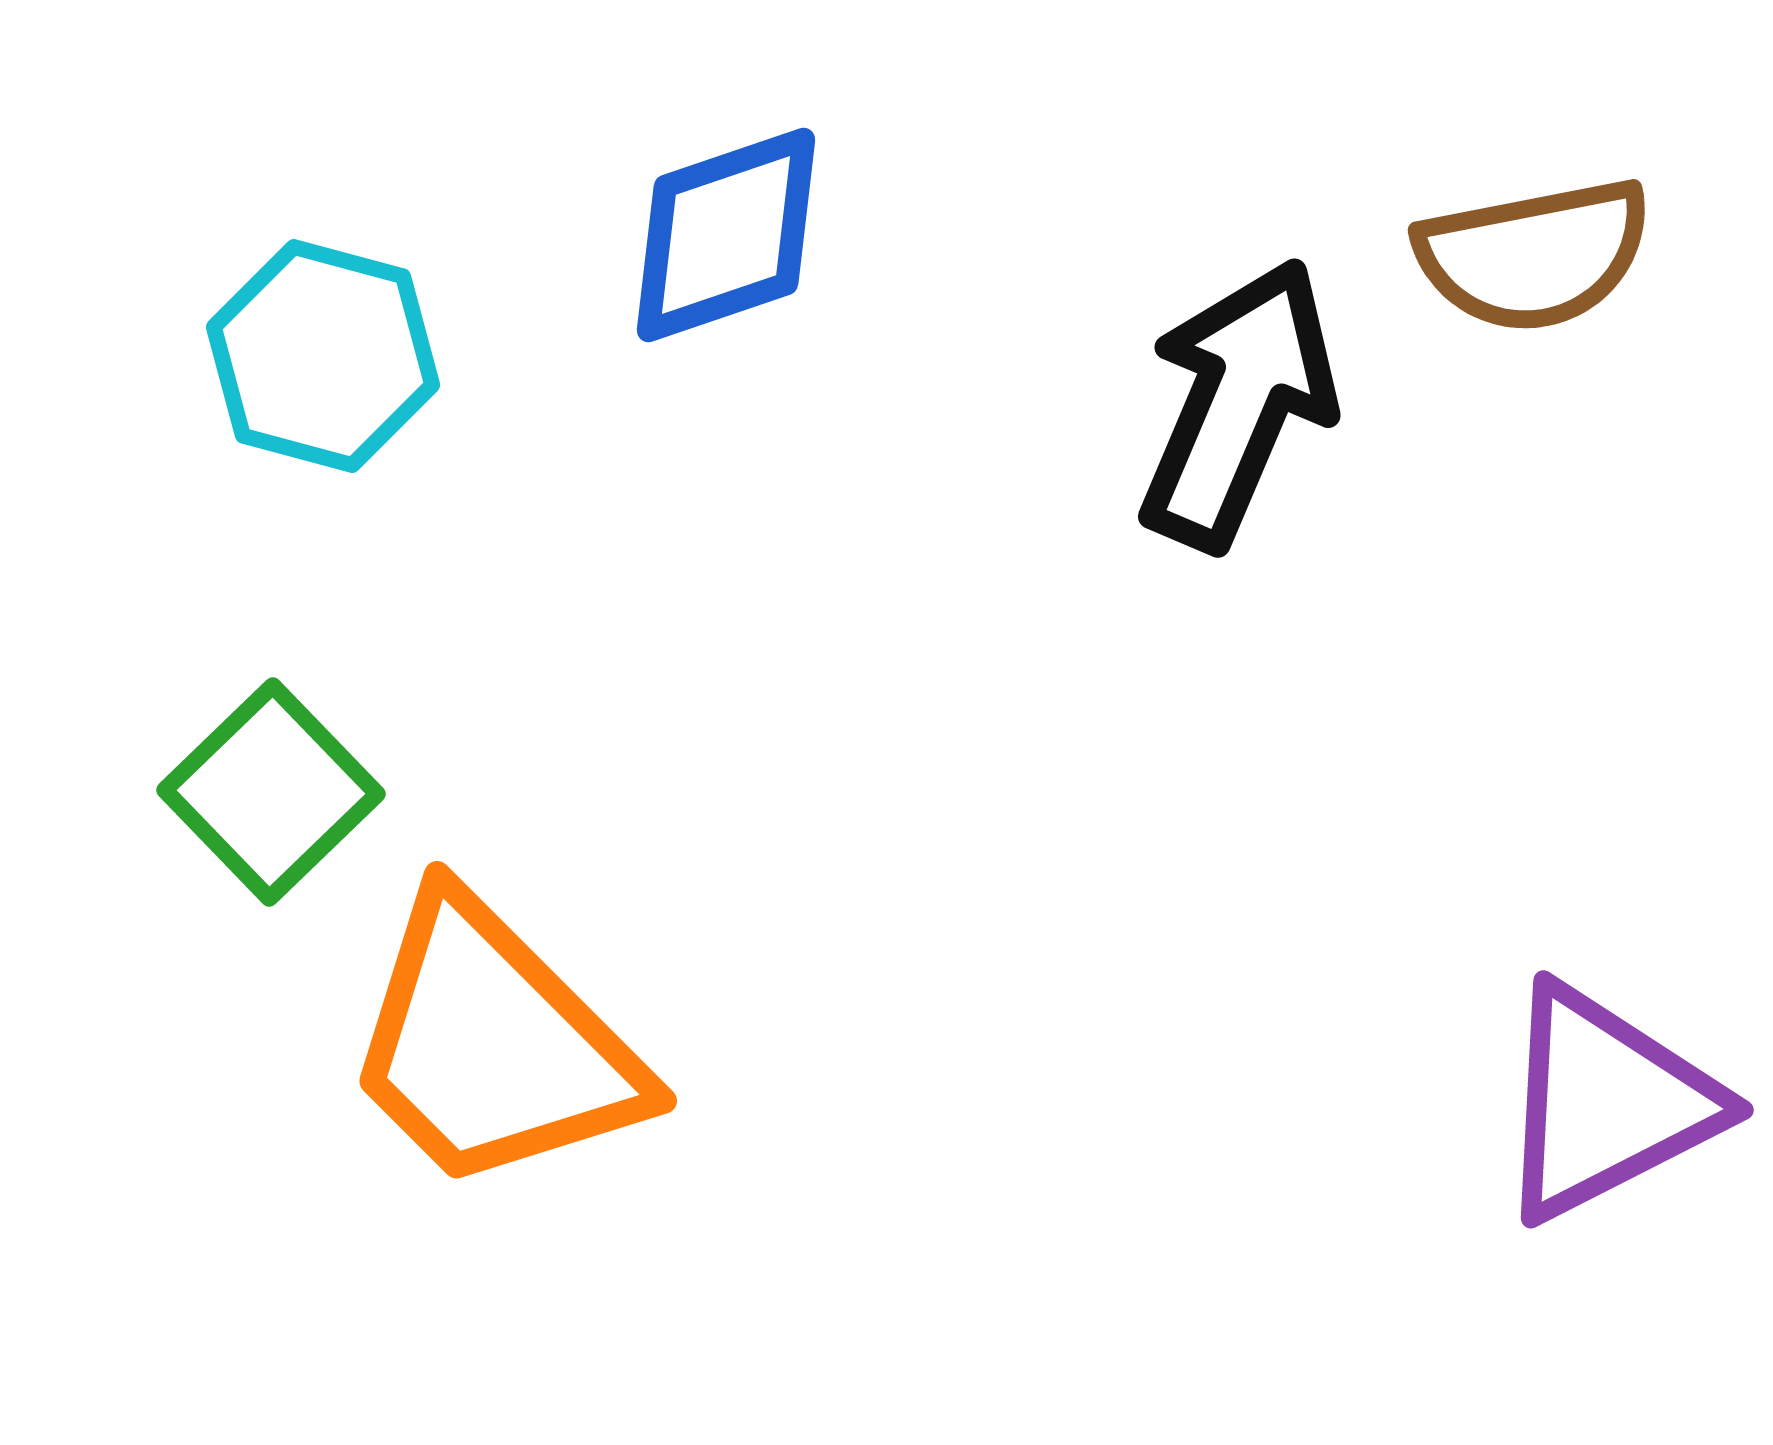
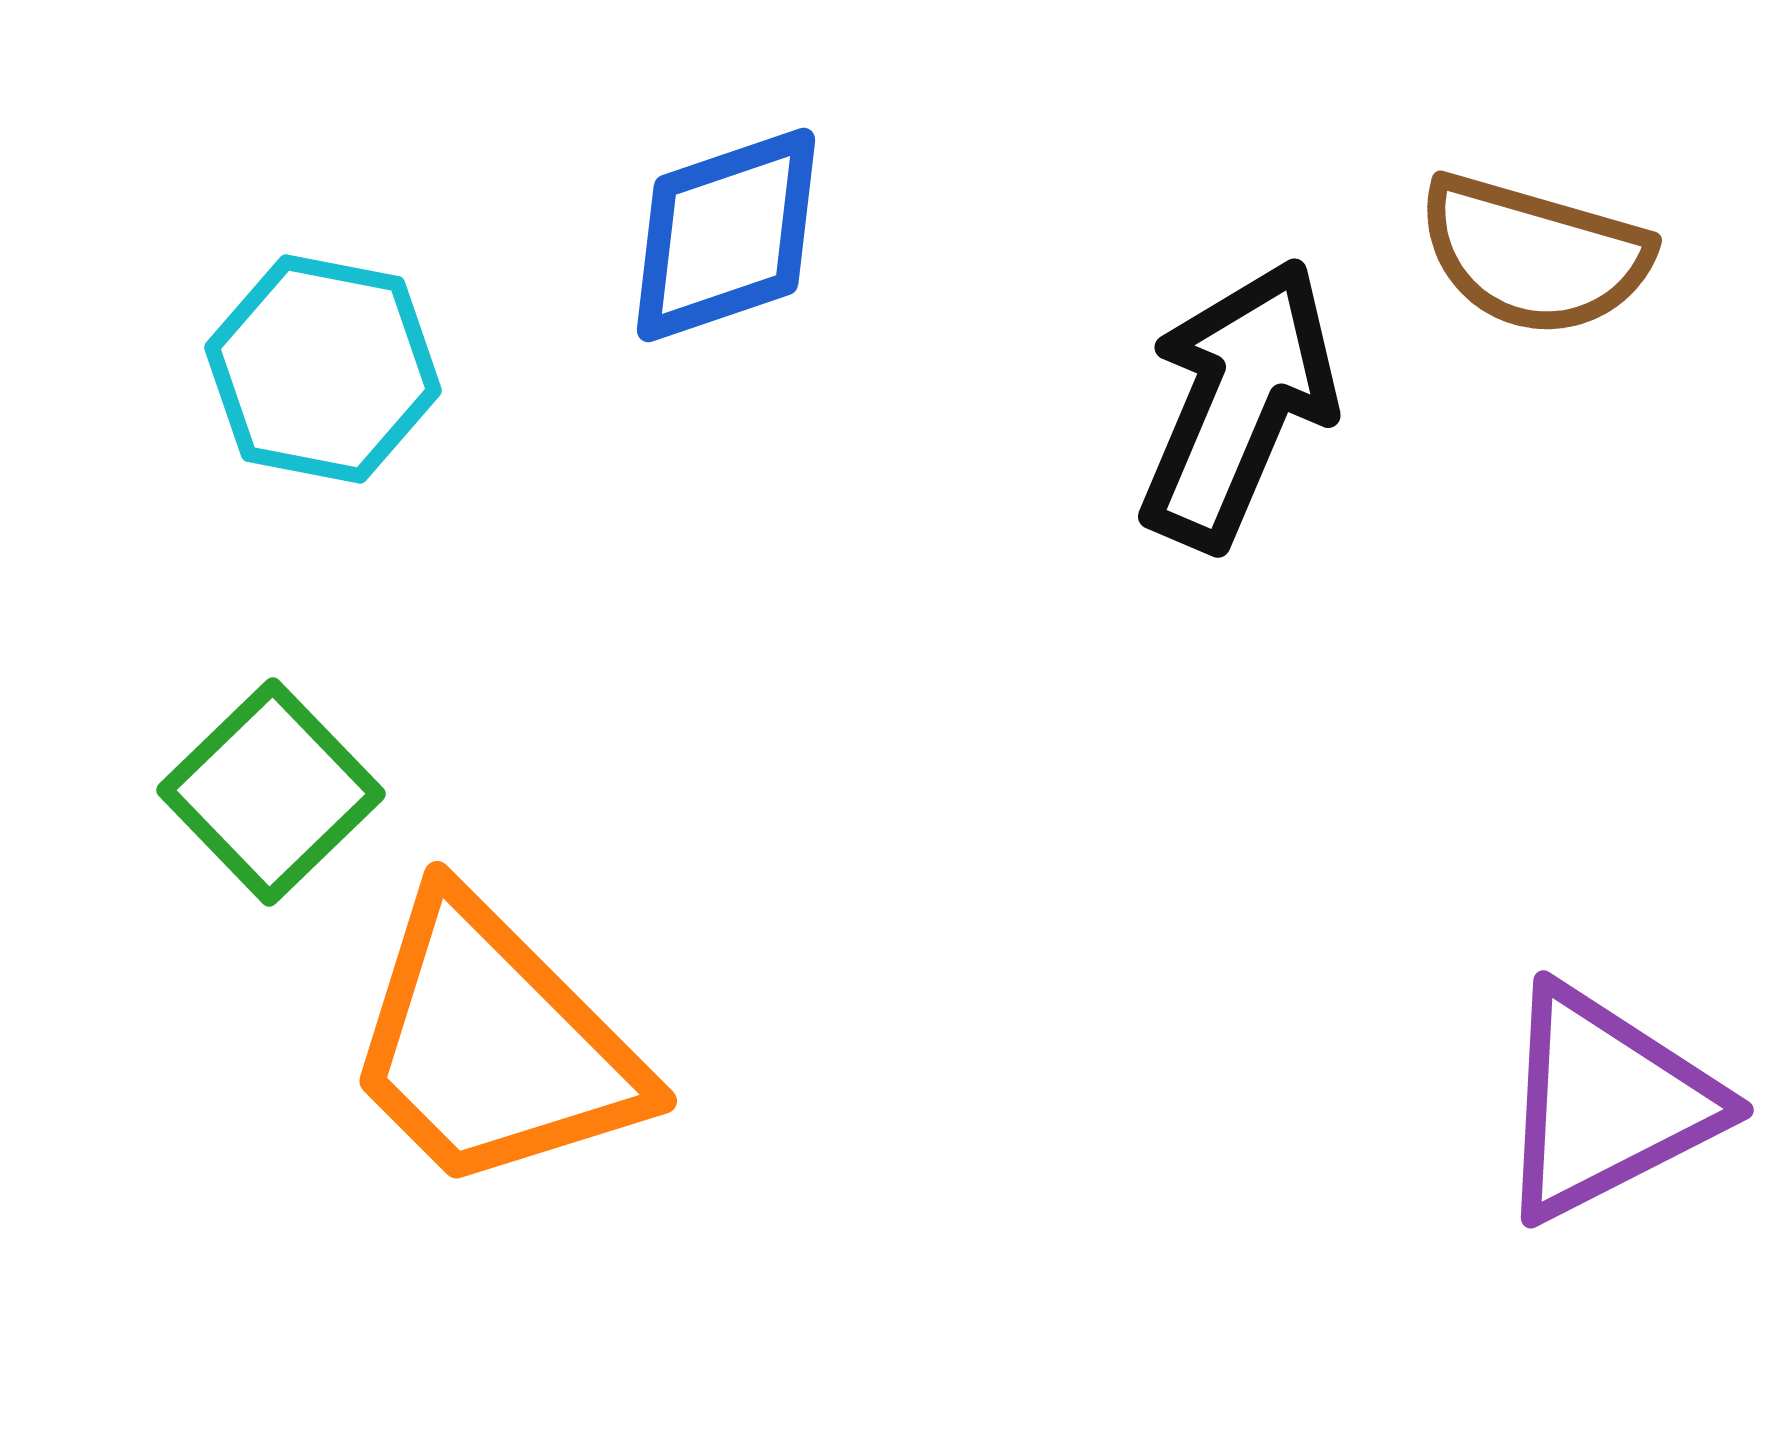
brown semicircle: rotated 27 degrees clockwise
cyan hexagon: moved 13 px down; rotated 4 degrees counterclockwise
